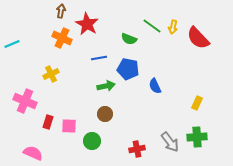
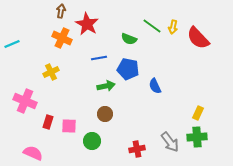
yellow cross: moved 2 px up
yellow rectangle: moved 1 px right, 10 px down
